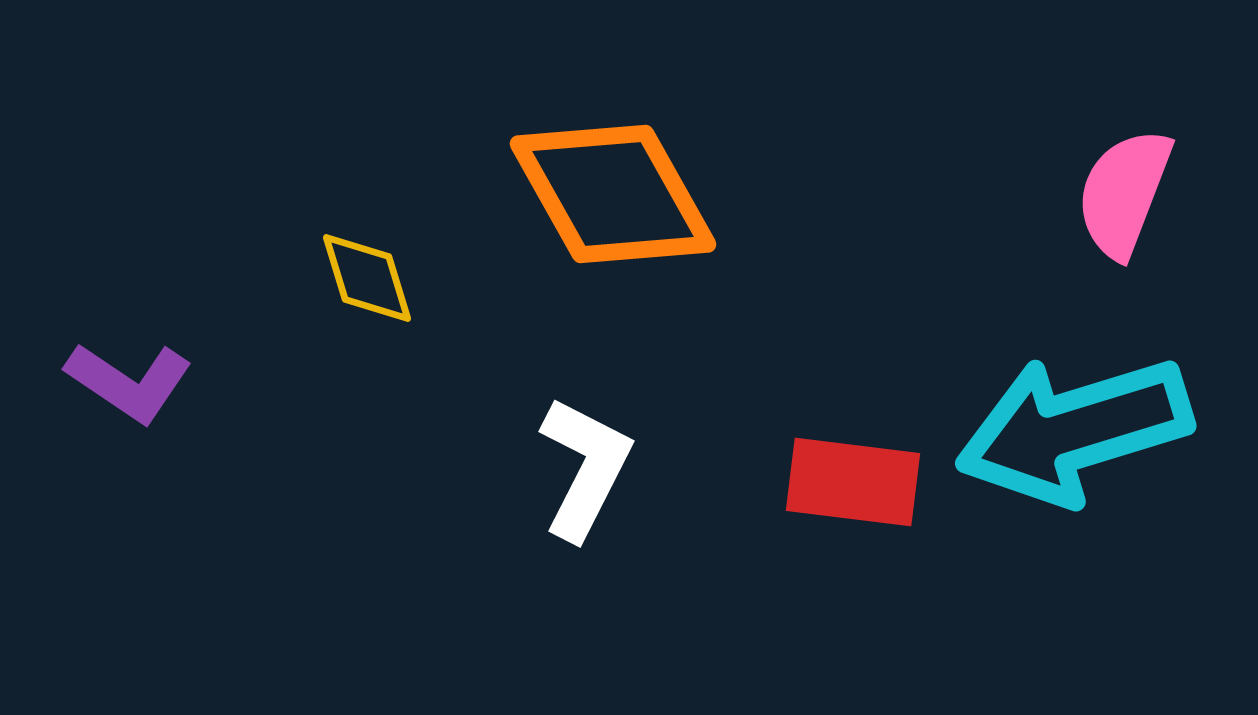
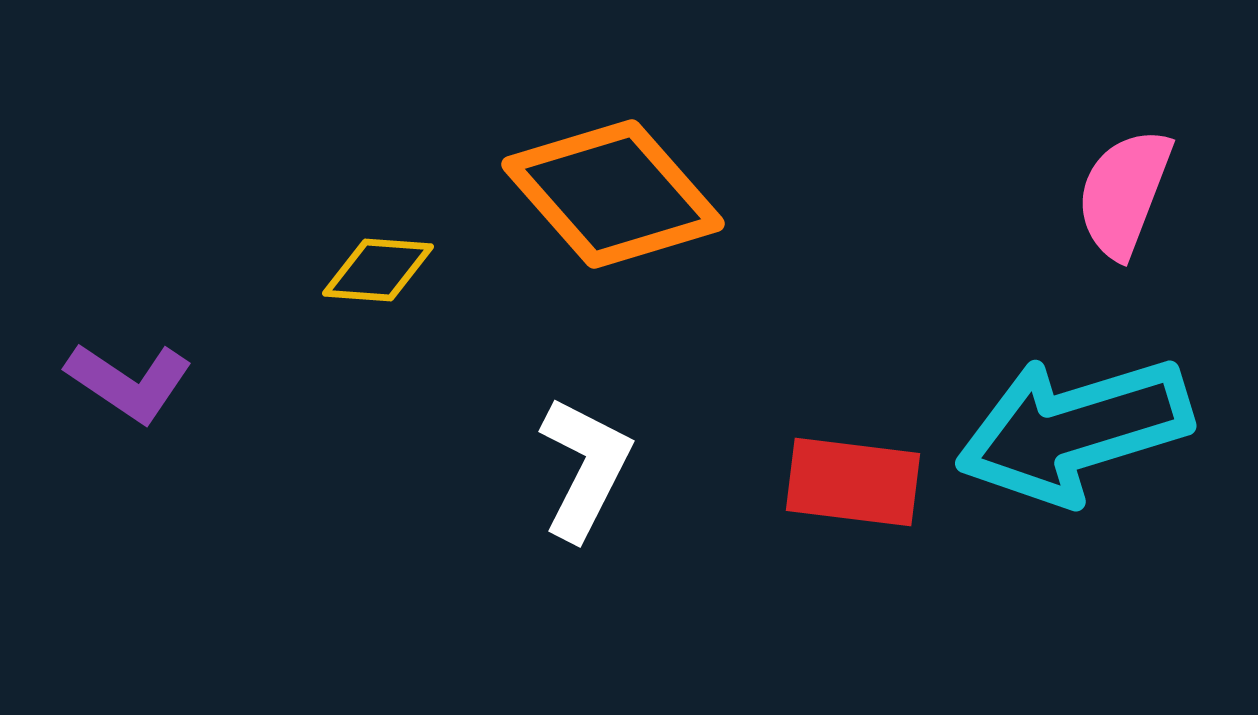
orange diamond: rotated 12 degrees counterclockwise
yellow diamond: moved 11 px right, 8 px up; rotated 69 degrees counterclockwise
